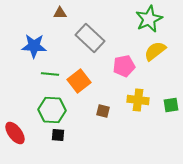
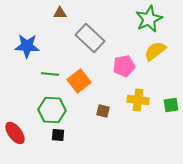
blue star: moved 7 px left
